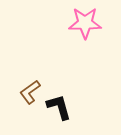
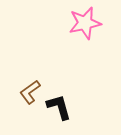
pink star: rotated 12 degrees counterclockwise
